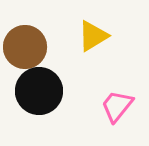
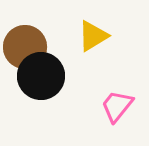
black circle: moved 2 px right, 15 px up
